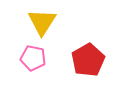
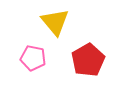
yellow triangle: moved 13 px right; rotated 12 degrees counterclockwise
